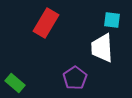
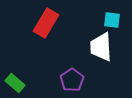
white trapezoid: moved 1 px left, 1 px up
purple pentagon: moved 3 px left, 2 px down
